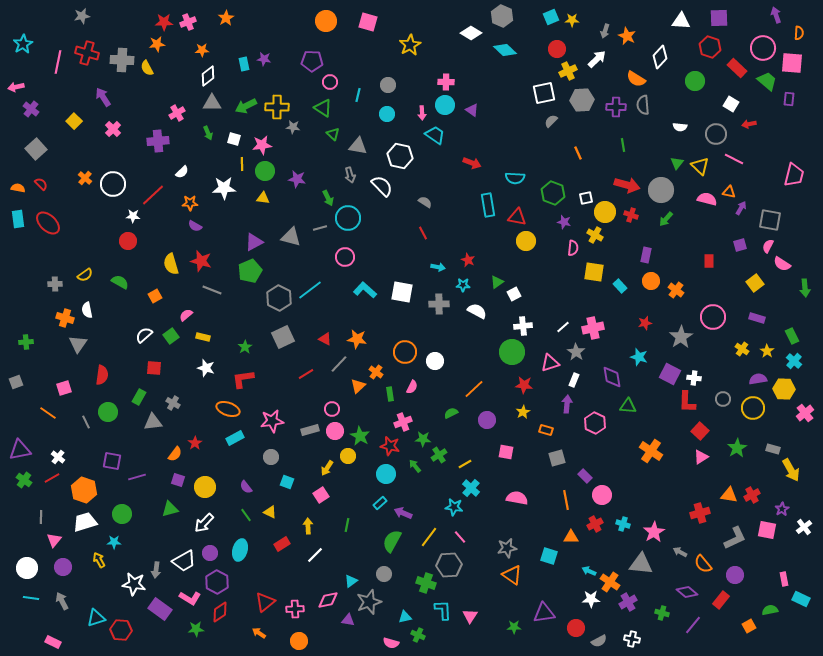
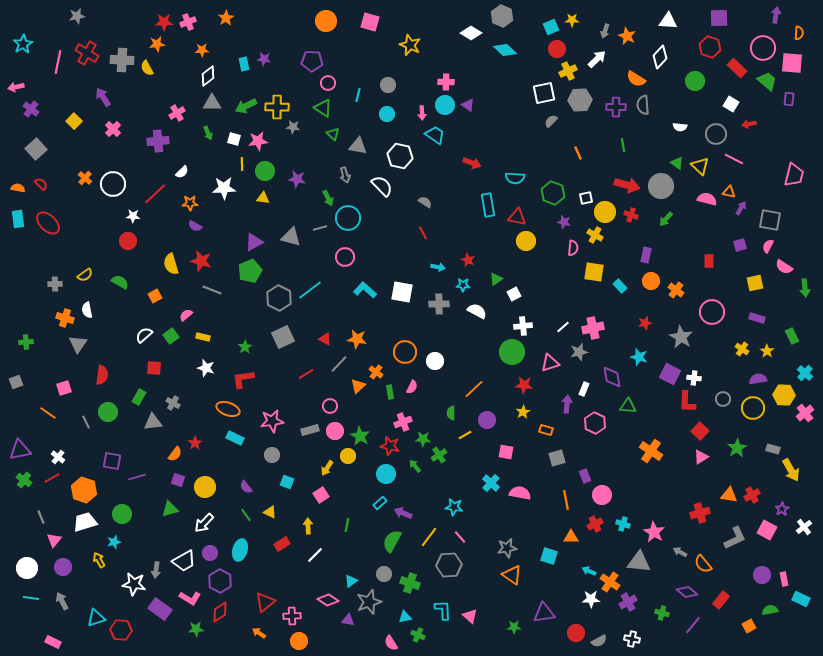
purple arrow at (776, 15): rotated 28 degrees clockwise
gray star at (82, 16): moved 5 px left
cyan square at (551, 17): moved 10 px down
white triangle at (681, 21): moved 13 px left
pink square at (368, 22): moved 2 px right
yellow star at (410, 45): rotated 20 degrees counterclockwise
red cross at (87, 53): rotated 15 degrees clockwise
pink circle at (330, 82): moved 2 px left, 1 px down
gray hexagon at (582, 100): moved 2 px left
purple triangle at (472, 110): moved 4 px left, 5 px up
pink star at (262, 145): moved 4 px left, 4 px up
green triangle at (677, 163): rotated 32 degrees counterclockwise
gray arrow at (350, 175): moved 5 px left
gray circle at (661, 190): moved 4 px up
red line at (153, 195): moved 2 px right, 1 px up
pink semicircle at (782, 264): moved 2 px right, 3 px down
green triangle at (497, 282): moved 1 px left, 3 px up
yellow square at (755, 283): rotated 24 degrees clockwise
pink circle at (713, 317): moved 1 px left, 5 px up
gray star at (681, 337): rotated 10 degrees counterclockwise
gray star at (576, 352): moved 3 px right; rotated 24 degrees clockwise
cyan cross at (794, 361): moved 11 px right, 12 px down
white rectangle at (574, 380): moved 10 px right, 9 px down
yellow hexagon at (784, 389): moved 6 px down
green rectangle at (390, 394): moved 2 px up
pink circle at (332, 409): moved 2 px left, 3 px up
green semicircle at (451, 413): rotated 64 degrees counterclockwise
cyan rectangle at (235, 438): rotated 54 degrees clockwise
gray circle at (271, 457): moved 1 px right, 2 px up
yellow line at (465, 464): moved 29 px up
purple rectangle at (585, 476): rotated 24 degrees clockwise
cyan cross at (471, 488): moved 20 px right, 5 px up
pink semicircle at (517, 498): moved 3 px right, 5 px up
gray line at (41, 517): rotated 24 degrees counterclockwise
pink square at (767, 530): rotated 18 degrees clockwise
pink star at (654, 532): rotated 10 degrees counterclockwise
cyan star at (114, 542): rotated 16 degrees counterclockwise
gray triangle at (641, 564): moved 2 px left, 2 px up
purple circle at (735, 575): moved 27 px right
purple hexagon at (217, 582): moved 3 px right, 1 px up
green cross at (426, 583): moved 16 px left
pink diamond at (328, 600): rotated 45 degrees clockwise
pink cross at (295, 609): moved 3 px left, 7 px down
pink triangle at (470, 616): rotated 21 degrees counterclockwise
red circle at (576, 628): moved 5 px down
pink semicircle at (391, 643): rotated 42 degrees clockwise
